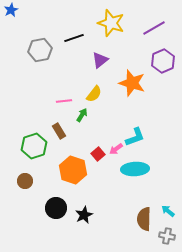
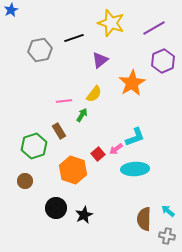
orange star: rotated 24 degrees clockwise
